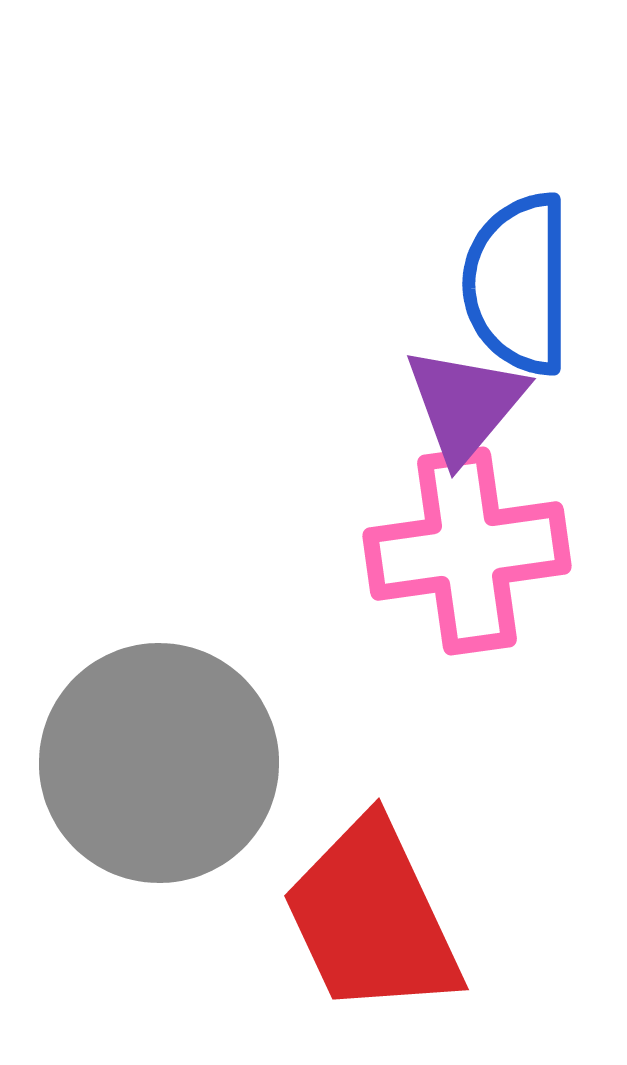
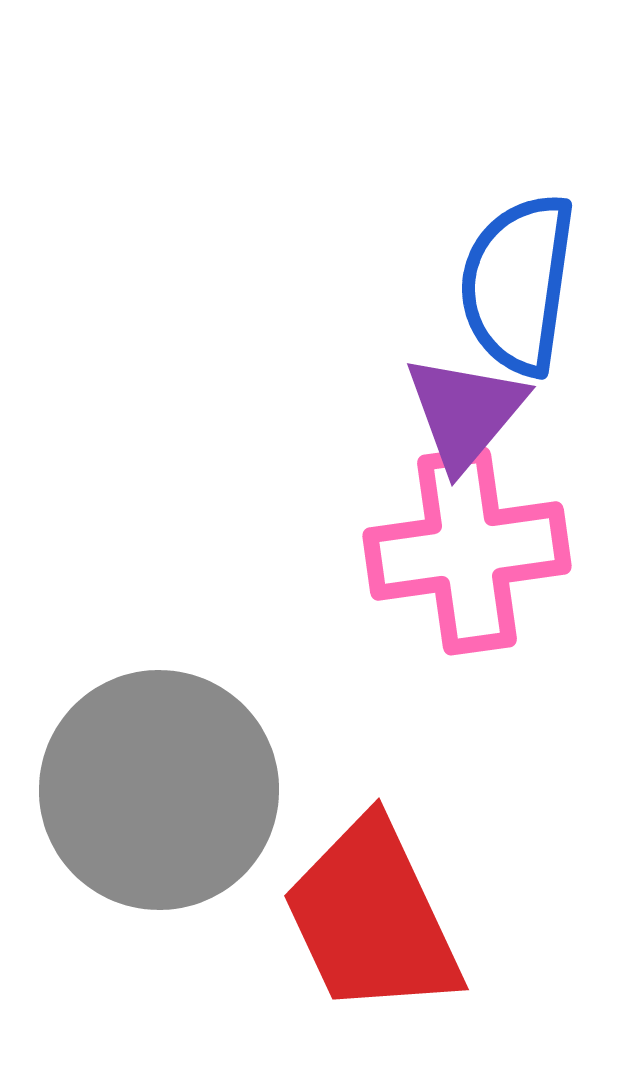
blue semicircle: rotated 8 degrees clockwise
purple triangle: moved 8 px down
gray circle: moved 27 px down
